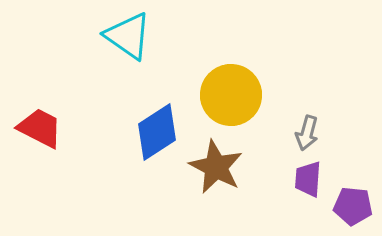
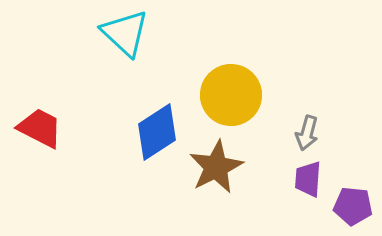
cyan triangle: moved 3 px left, 3 px up; rotated 8 degrees clockwise
brown star: rotated 18 degrees clockwise
